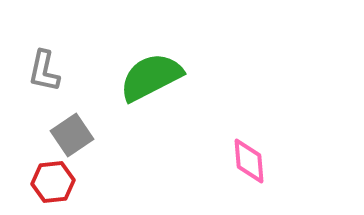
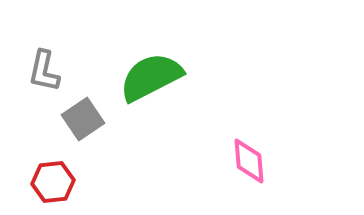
gray square: moved 11 px right, 16 px up
